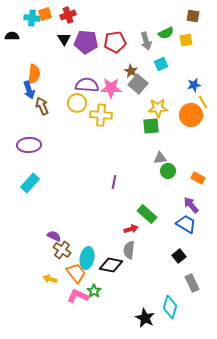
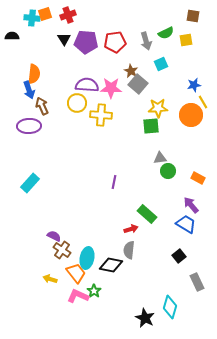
purple ellipse at (29, 145): moved 19 px up
gray rectangle at (192, 283): moved 5 px right, 1 px up
